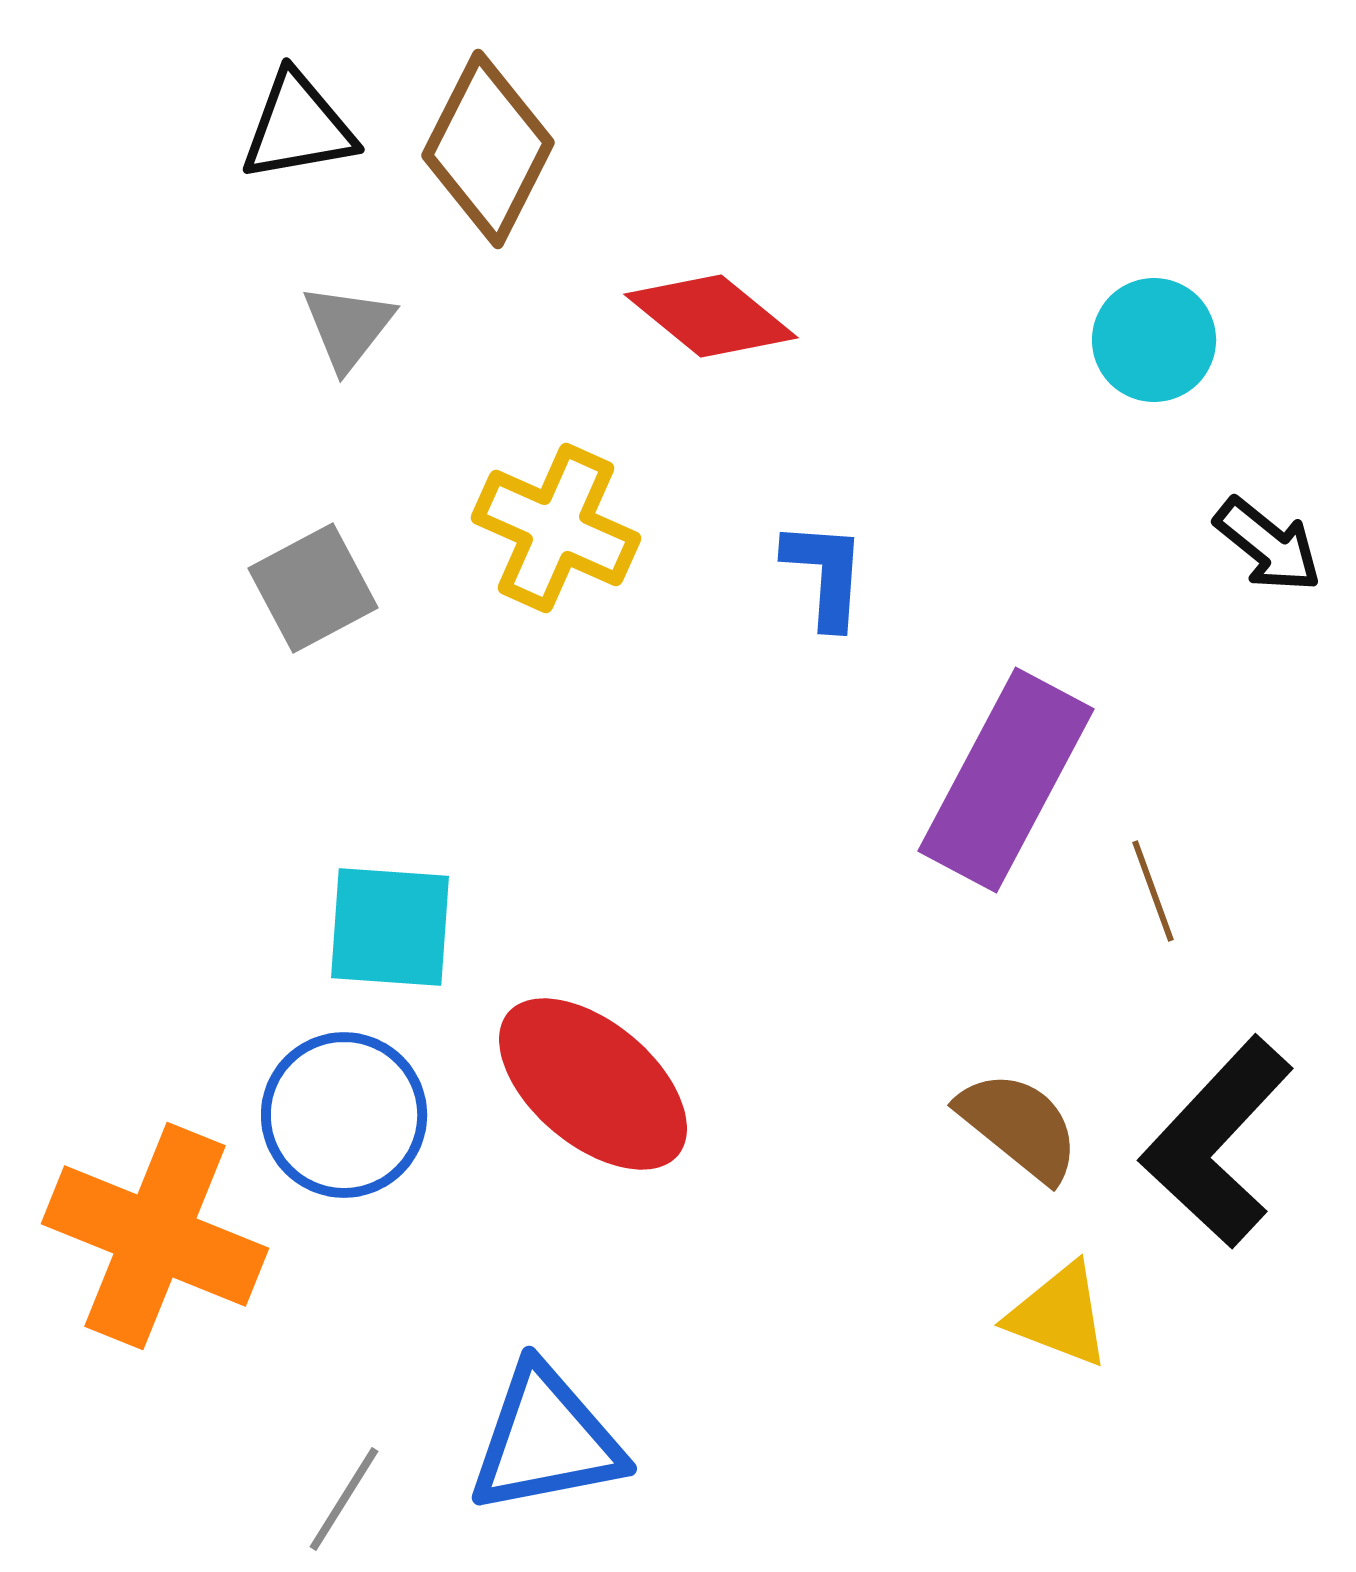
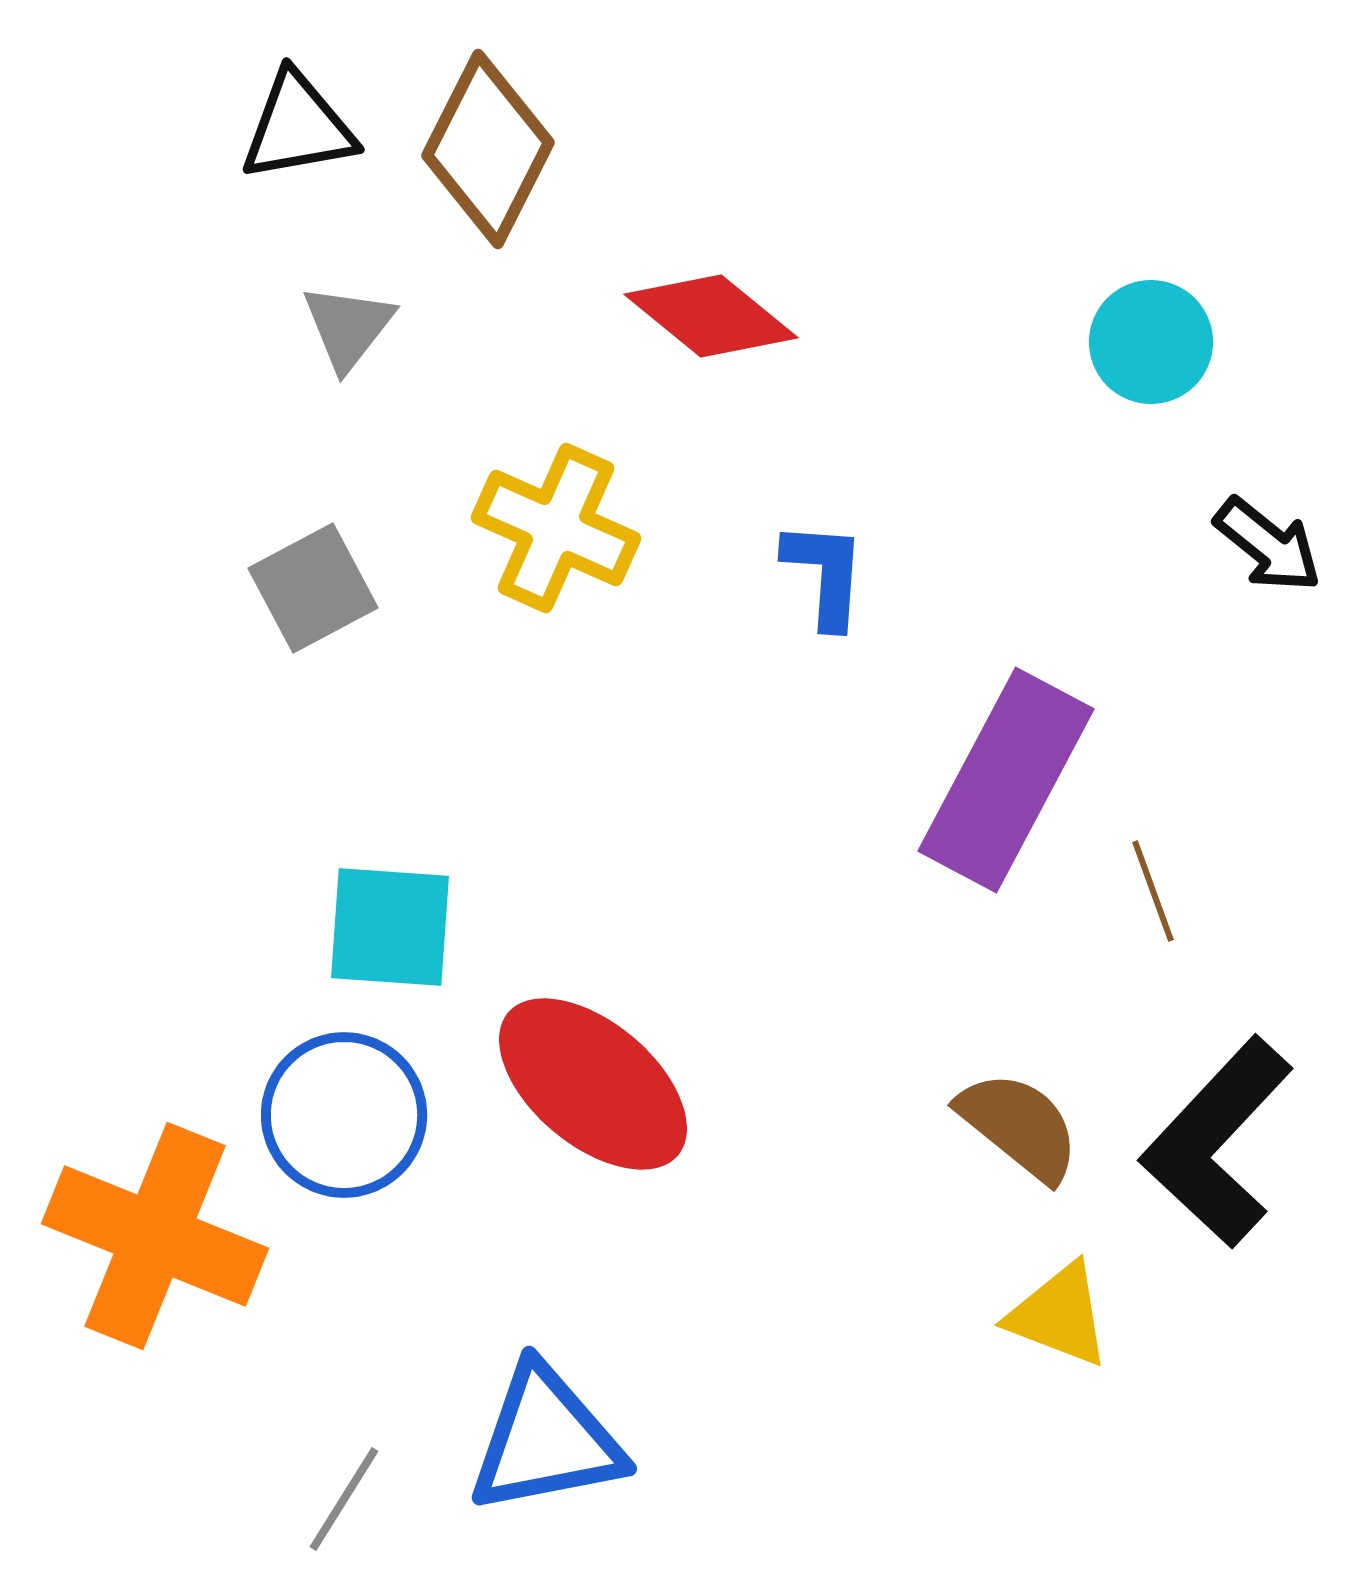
cyan circle: moved 3 px left, 2 px down
